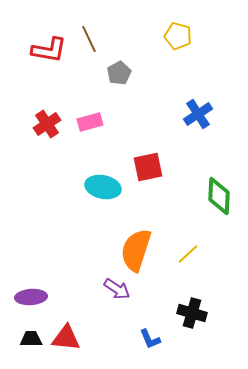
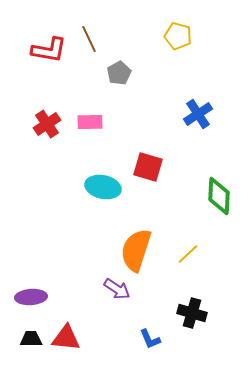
pink rectangle: rotated 15 degrees clockwise
red square: rotated 28 degrees clockwise
